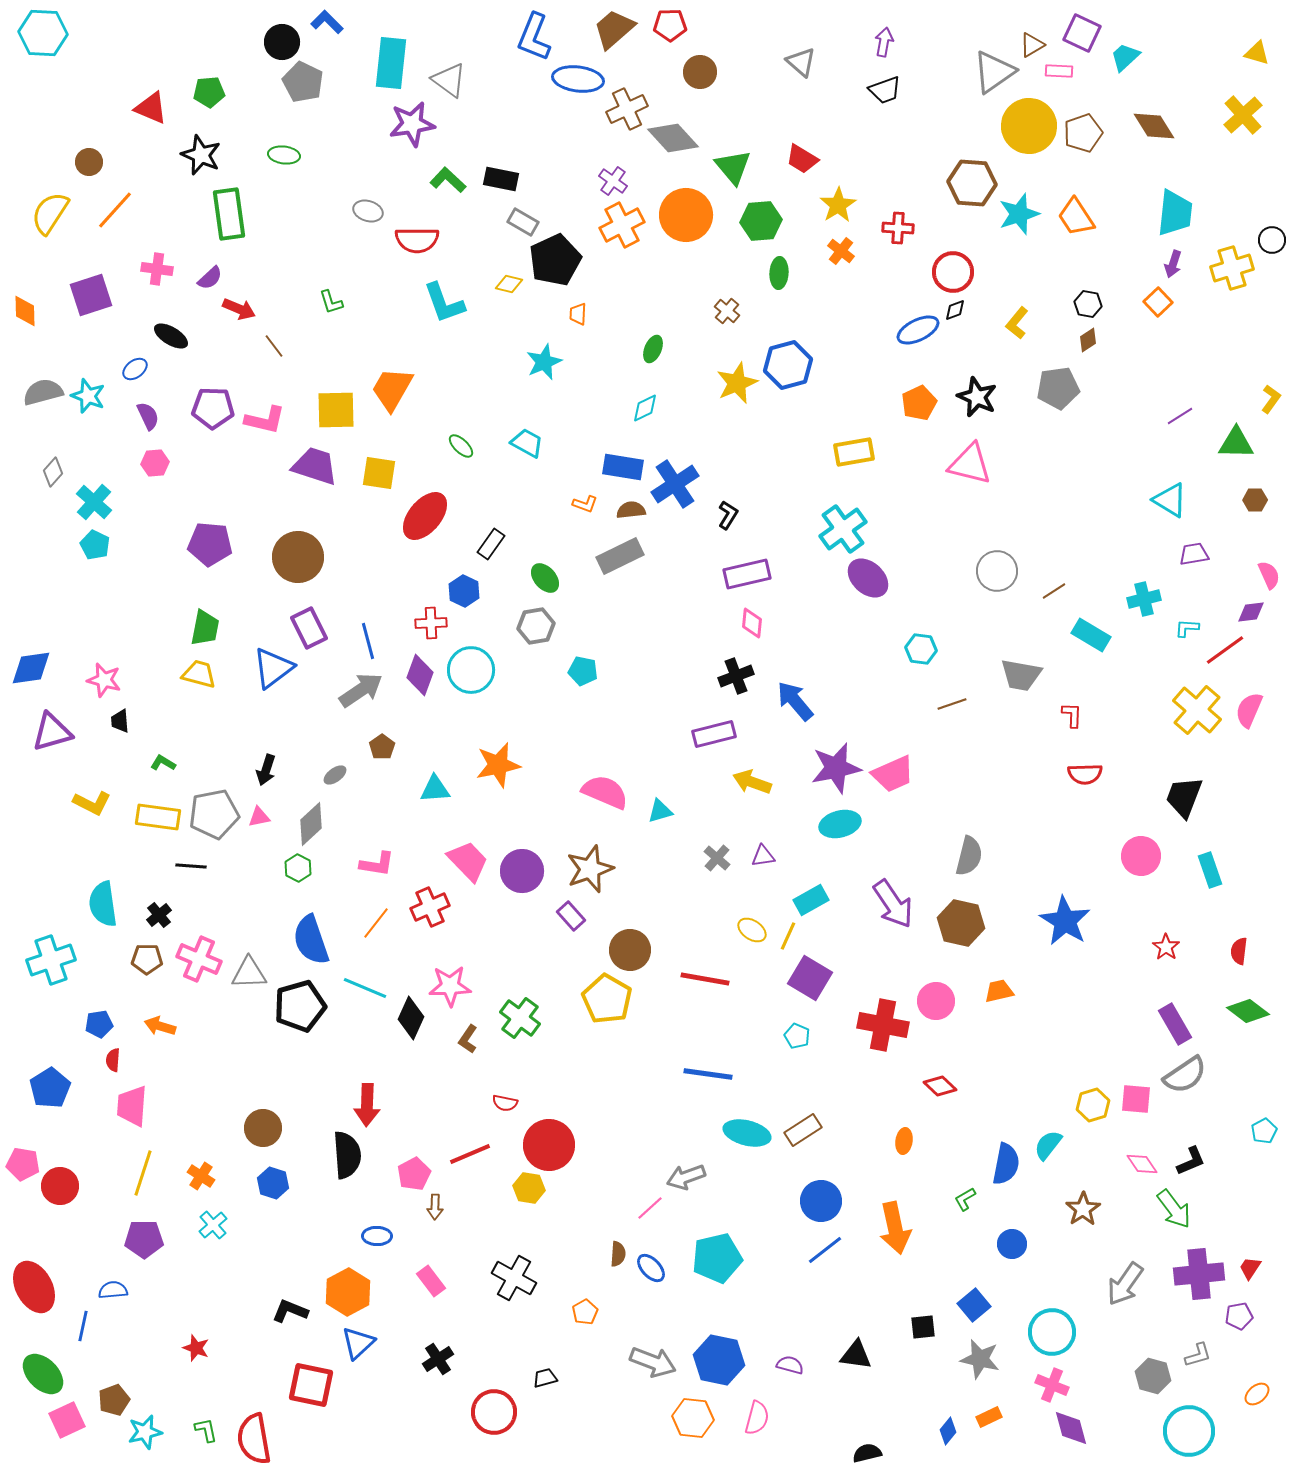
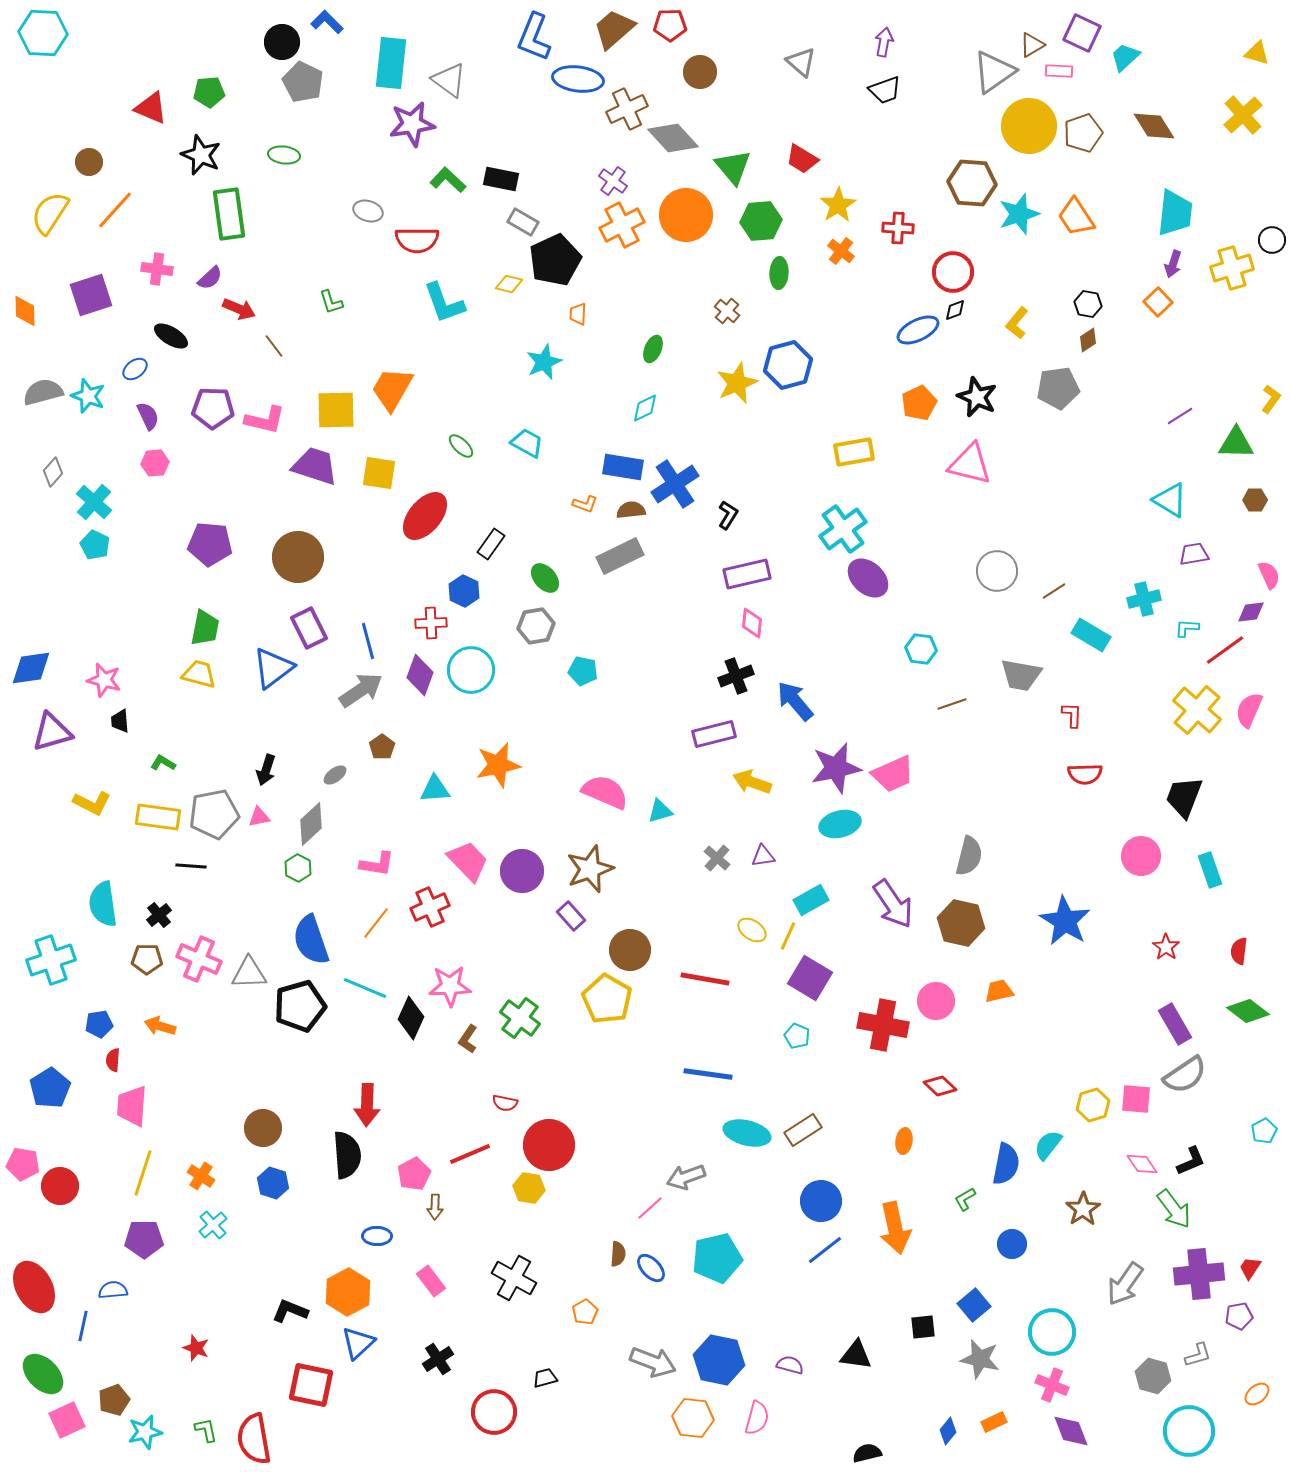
orange rectangle at (989, 1417): moved 5 px right, 5 px down
purple diamond at (1071, 1428): moved 3 px down; rotated 6 degrees counterclockwise
